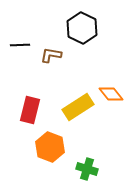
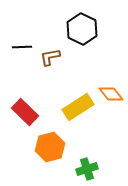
black hexagon: moved 1 px down
black line: moved 2 px right, 2 px down
brown L-shape: moved 1 px left, 2 px down; rotated 20 degrees counterclockwise
red rectangle: moved 5 px left, 2 px down; rotated 60 degrees counterclockwise
orange hexagon: rotated 24 degrees clockwise
green cross: rotated 35 degrees counterclockwise
